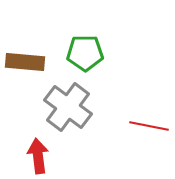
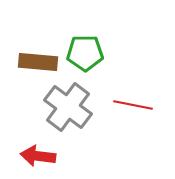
brown rectangle: moved 13 px right
red line: moved 16 px left, 21 px up
red arrow: rotated 76 degrees counterclockwise
